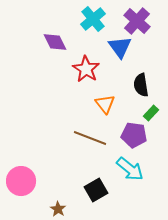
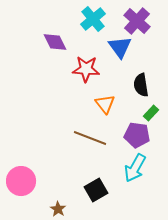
red star: rotated 28 degrees counterclockwise
purple pentagon: moved 3 px right
cyan arrow: moved 5 px right, 1 px up; rotated 80 degrees clockwise
